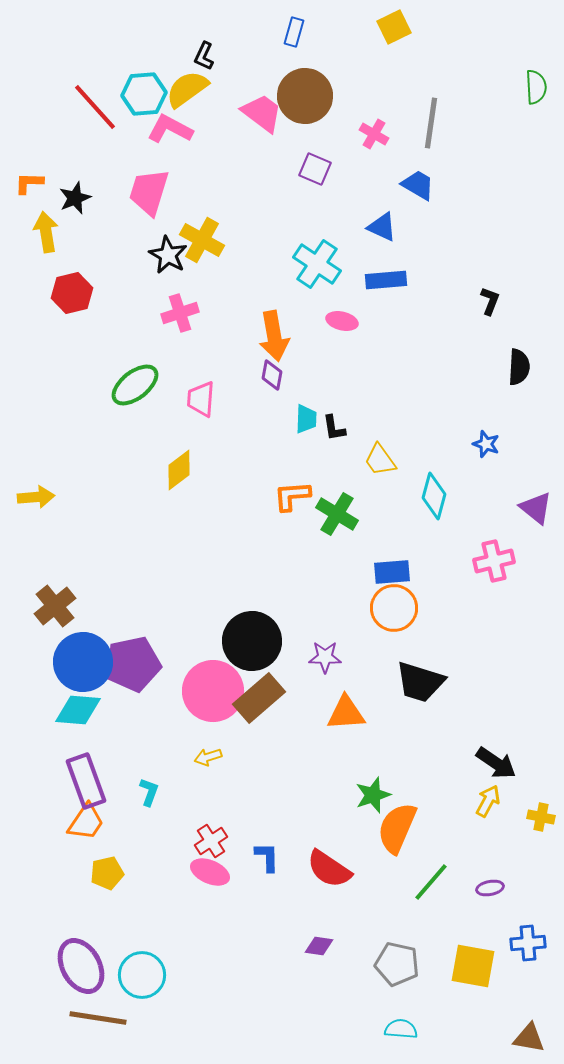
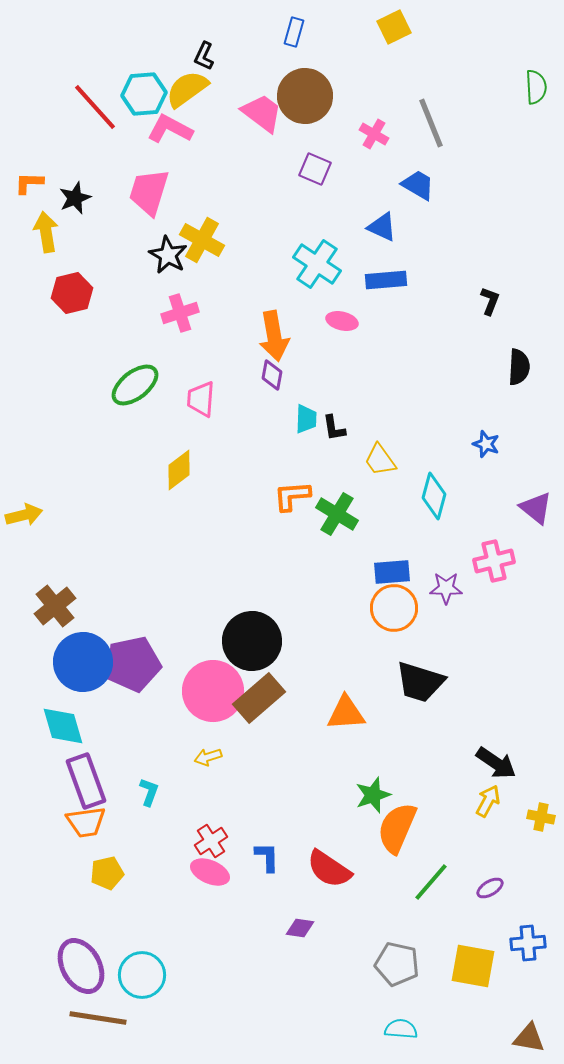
gray line at (431, 123): rotated 30 degrees counterclockwise
yellow arrow at (36, 497): moved 12 px left, 18 px down; rotated 9 degrees counterclockwise
purple star at (325, 657): moved 121 px right, 69 px up
cyan diamond at (78, 710): moved 15 px left, 16 px down; rotated 69 degrees clockwise
orange trapezoid at (86, 822): rotated 48 degrees clockwise
purple ellipse at (490, 888): rotated 20 degrees counterclockwise
purple diamond at (319, 946): moved 19 px left, 18 px up
